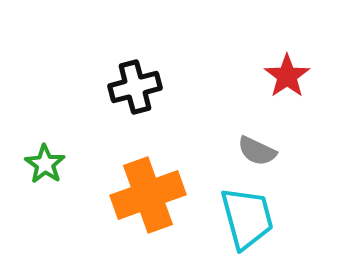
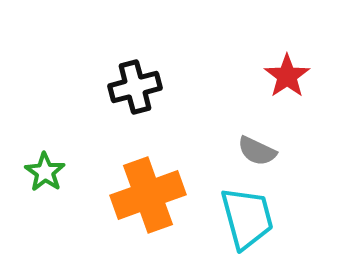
green star: moved 8 px down
